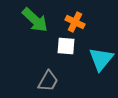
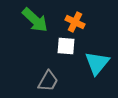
cyan triangle: moved 4 px left, 4 px down
